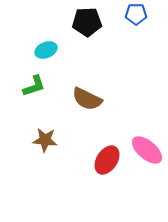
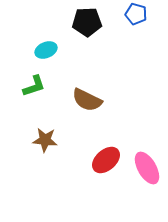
blue pentagon: rotated 15 degrees clockwise
brown semicircle: moved 1 px down
pink ellipse: moved 18 px down; rotated 20 degrees clockwise
red ellipse: moved 1 px left; rotated 16 degrees clockwise
